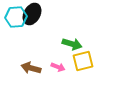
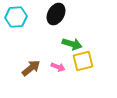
black ellipse: moved 24 px right
brown arrow: rotated 126 degrees clockwise
